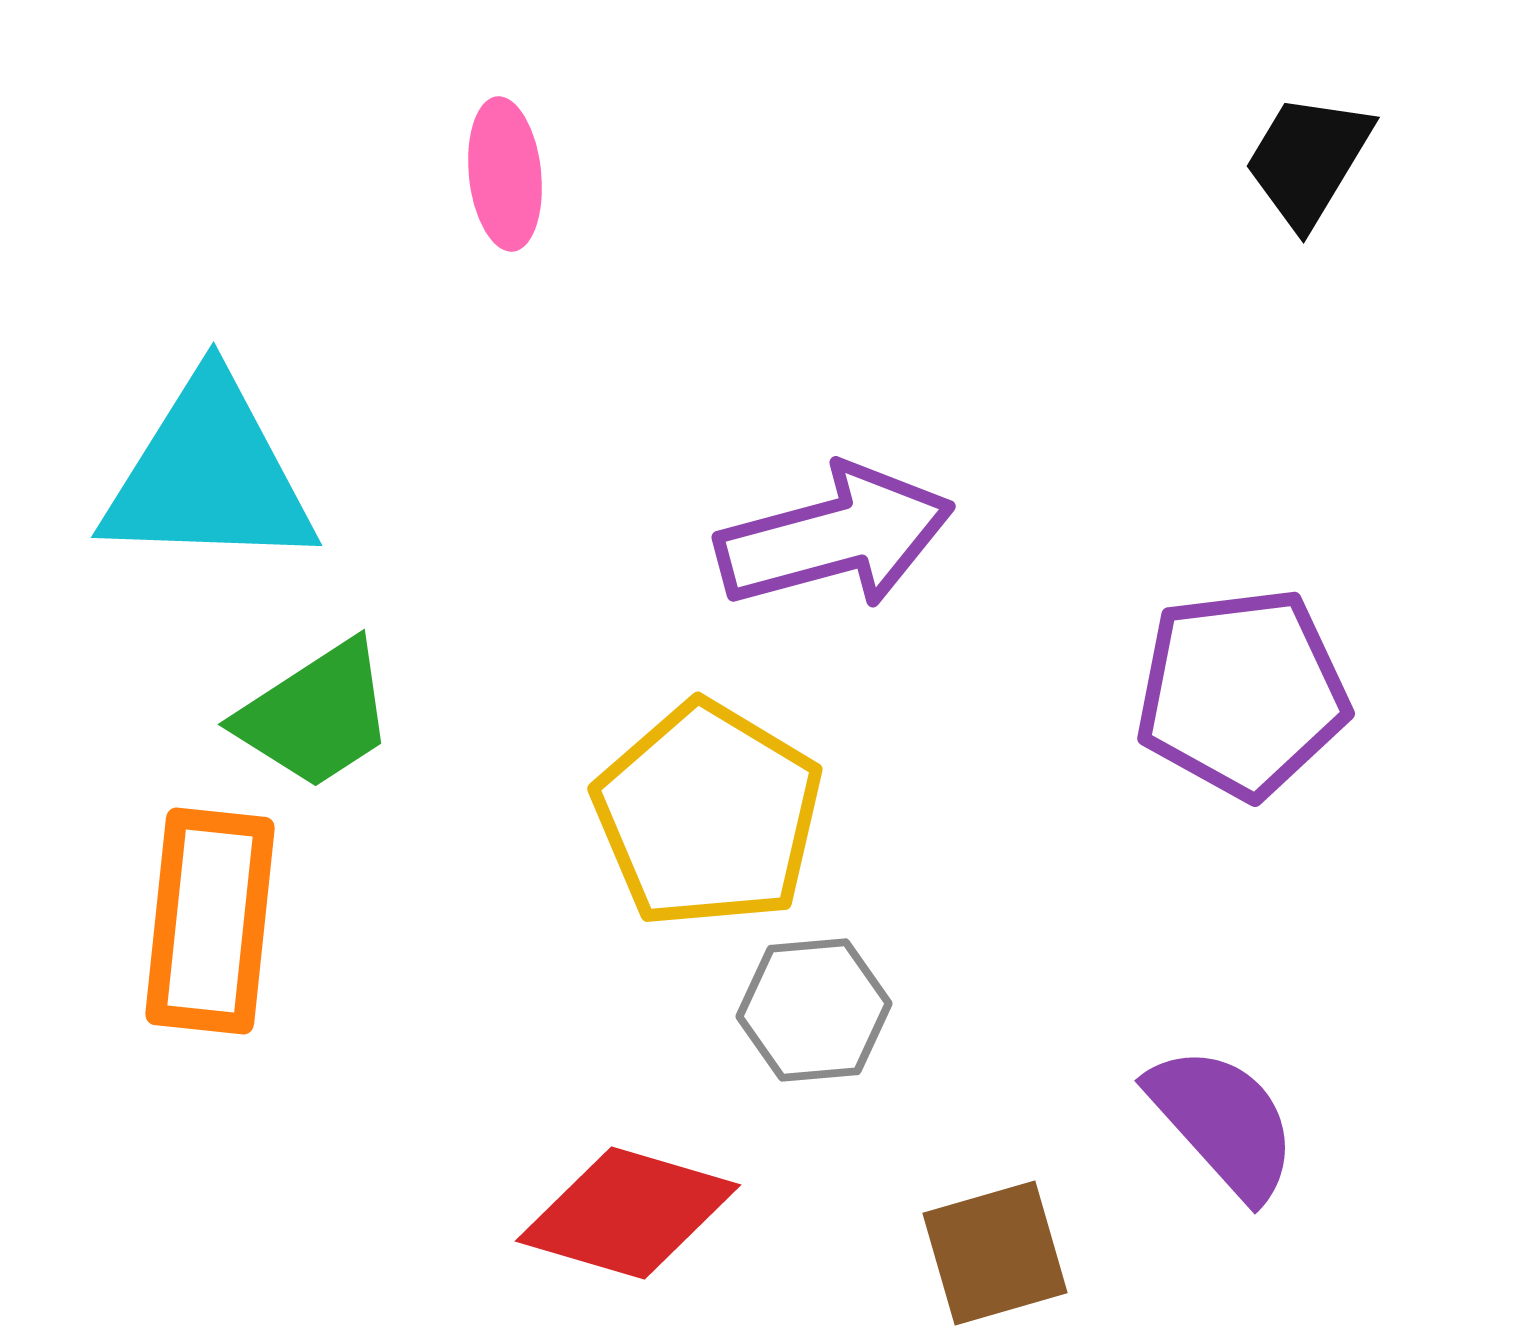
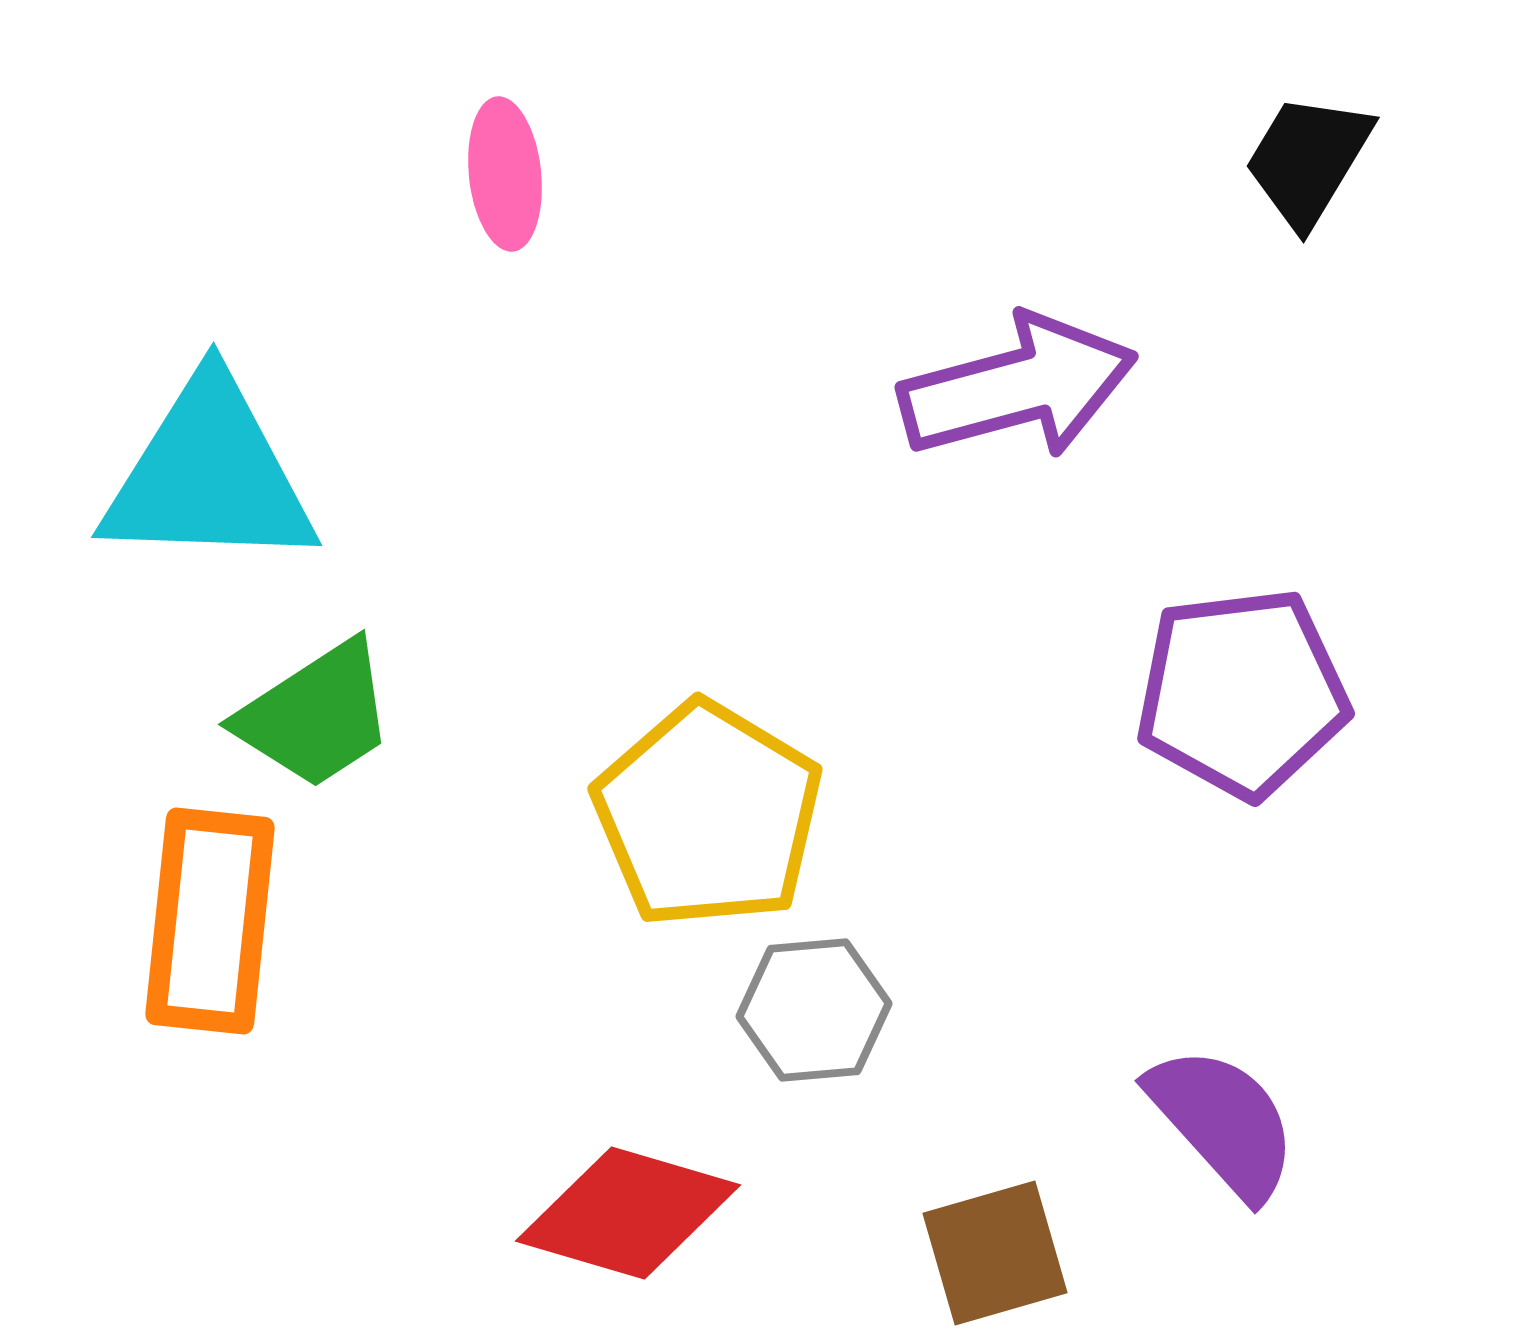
purple arrow: moved 183 px right, 150 px up
